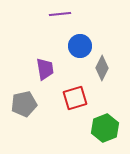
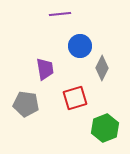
gray pentagon: moved 2 px right; rotated 20 degrees clockwise
